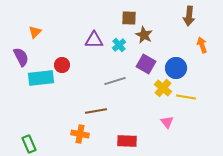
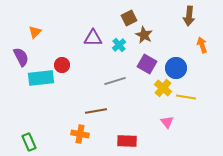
brown square: rotated 28 degrees counterclockwise
purple triangle: moved 1 px left, 2 px up
purple square: moved 1 px right
green rectangle: moved 2 px up
